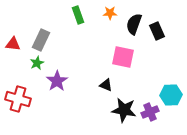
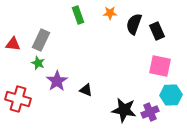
pink square: moved 37 px right, 9 px down
green star: moved 1 px right; rotated 24 degrees counterclockwise
black triangle: moved 20 px left, 5 px down
